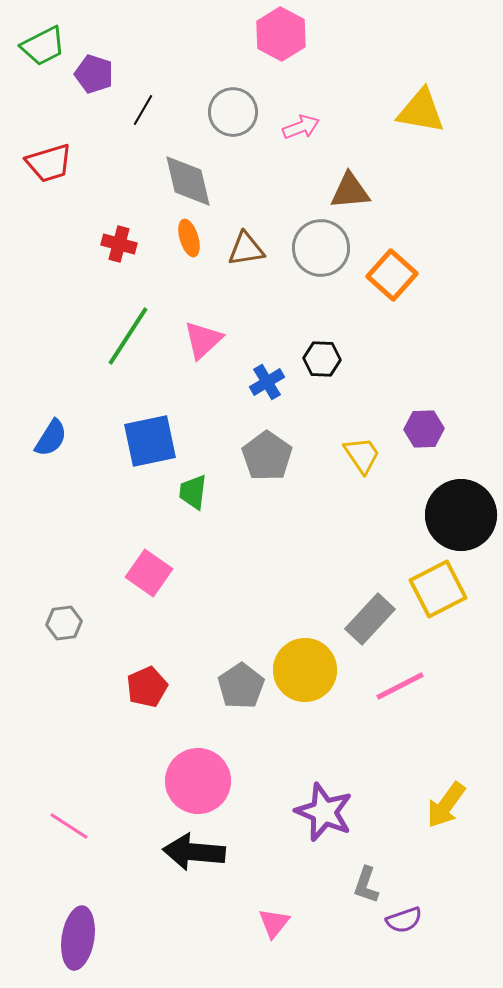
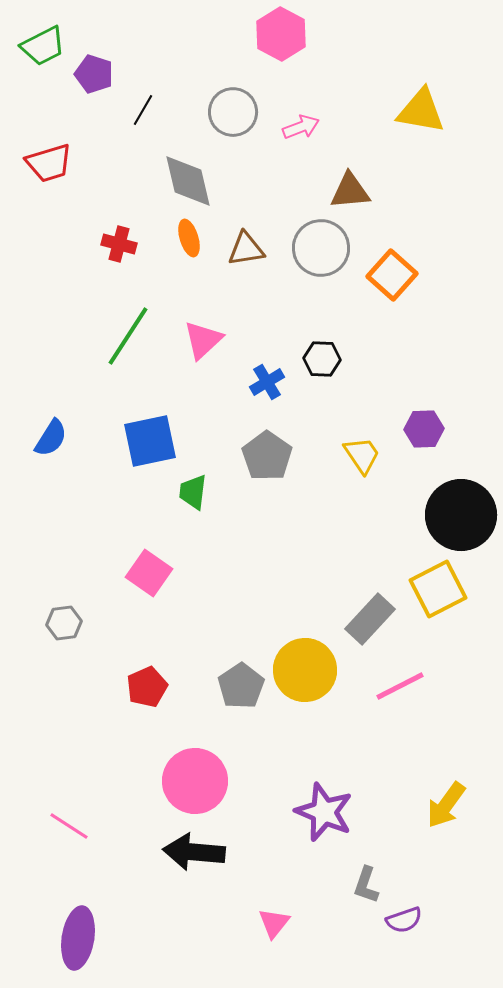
pink circle at (198, 781): moved 3 px left
